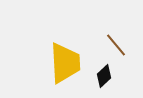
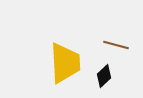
brown line: rotated 35 degrees counterclockwise
